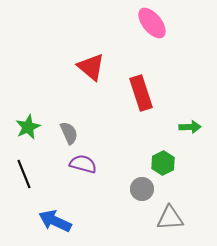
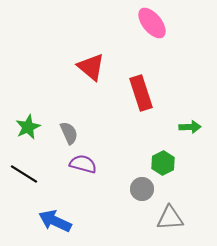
black line: rotated 36 degrees counterclockwise
